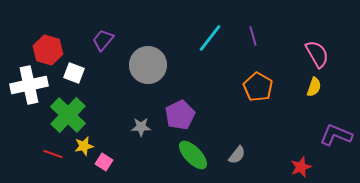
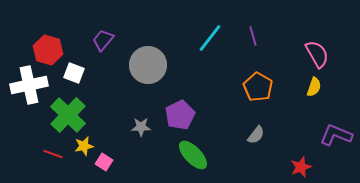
gray semicircle: moved 19 px right, 20 px up
